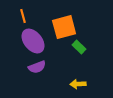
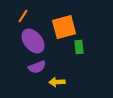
orange line: rotated 48 degrees clockwise
green rectangle: rotated 40 degrees clockwise
yellow arrow: moved 21 px left, 2 px up
